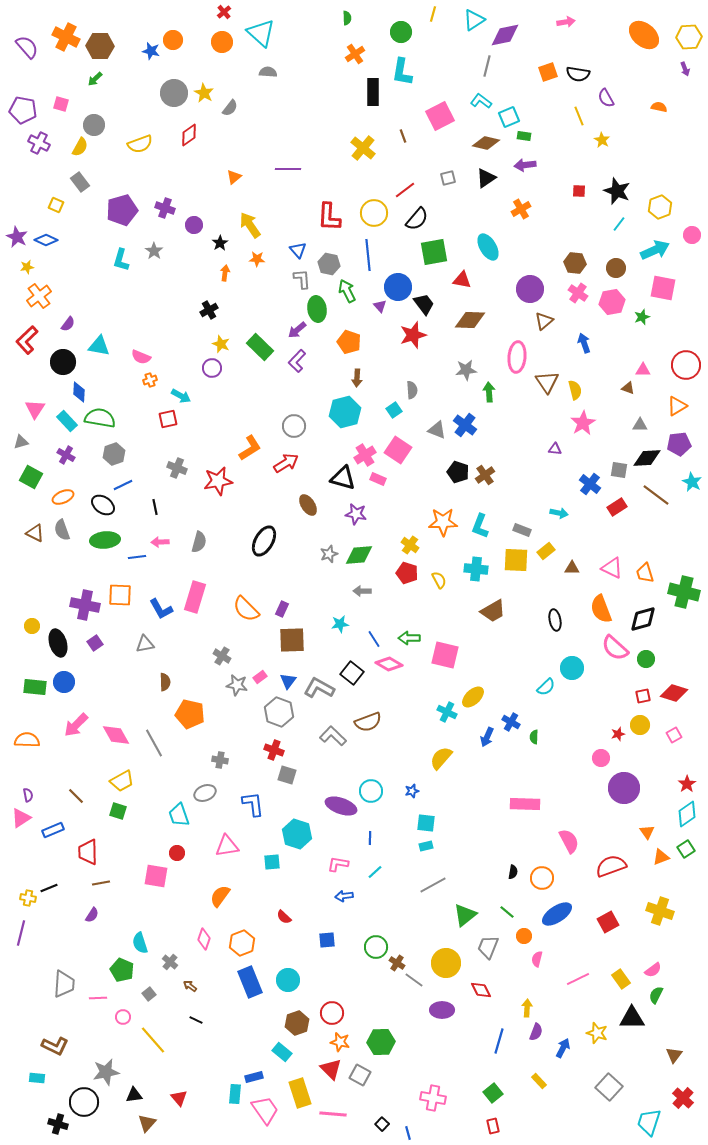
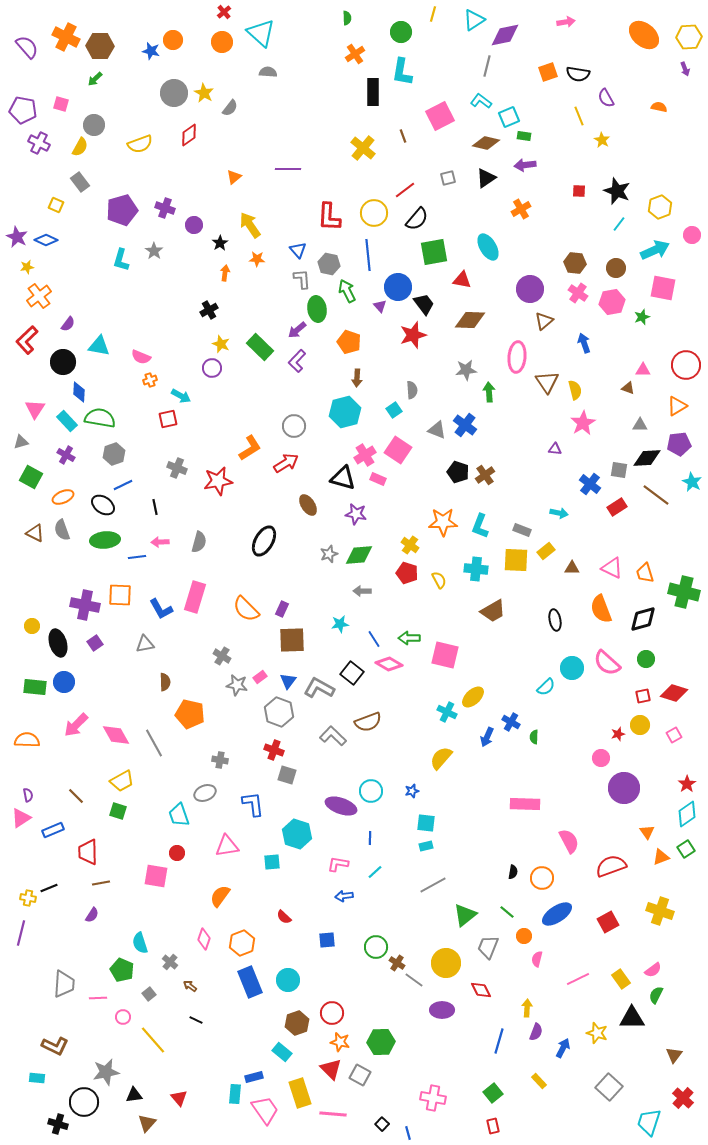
pink semicircle at (615, 648): moved 8 px left, 15 px down
